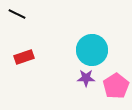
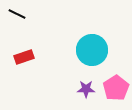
purple star: moved 11 px down
pink pentagon: moved 2 px down
